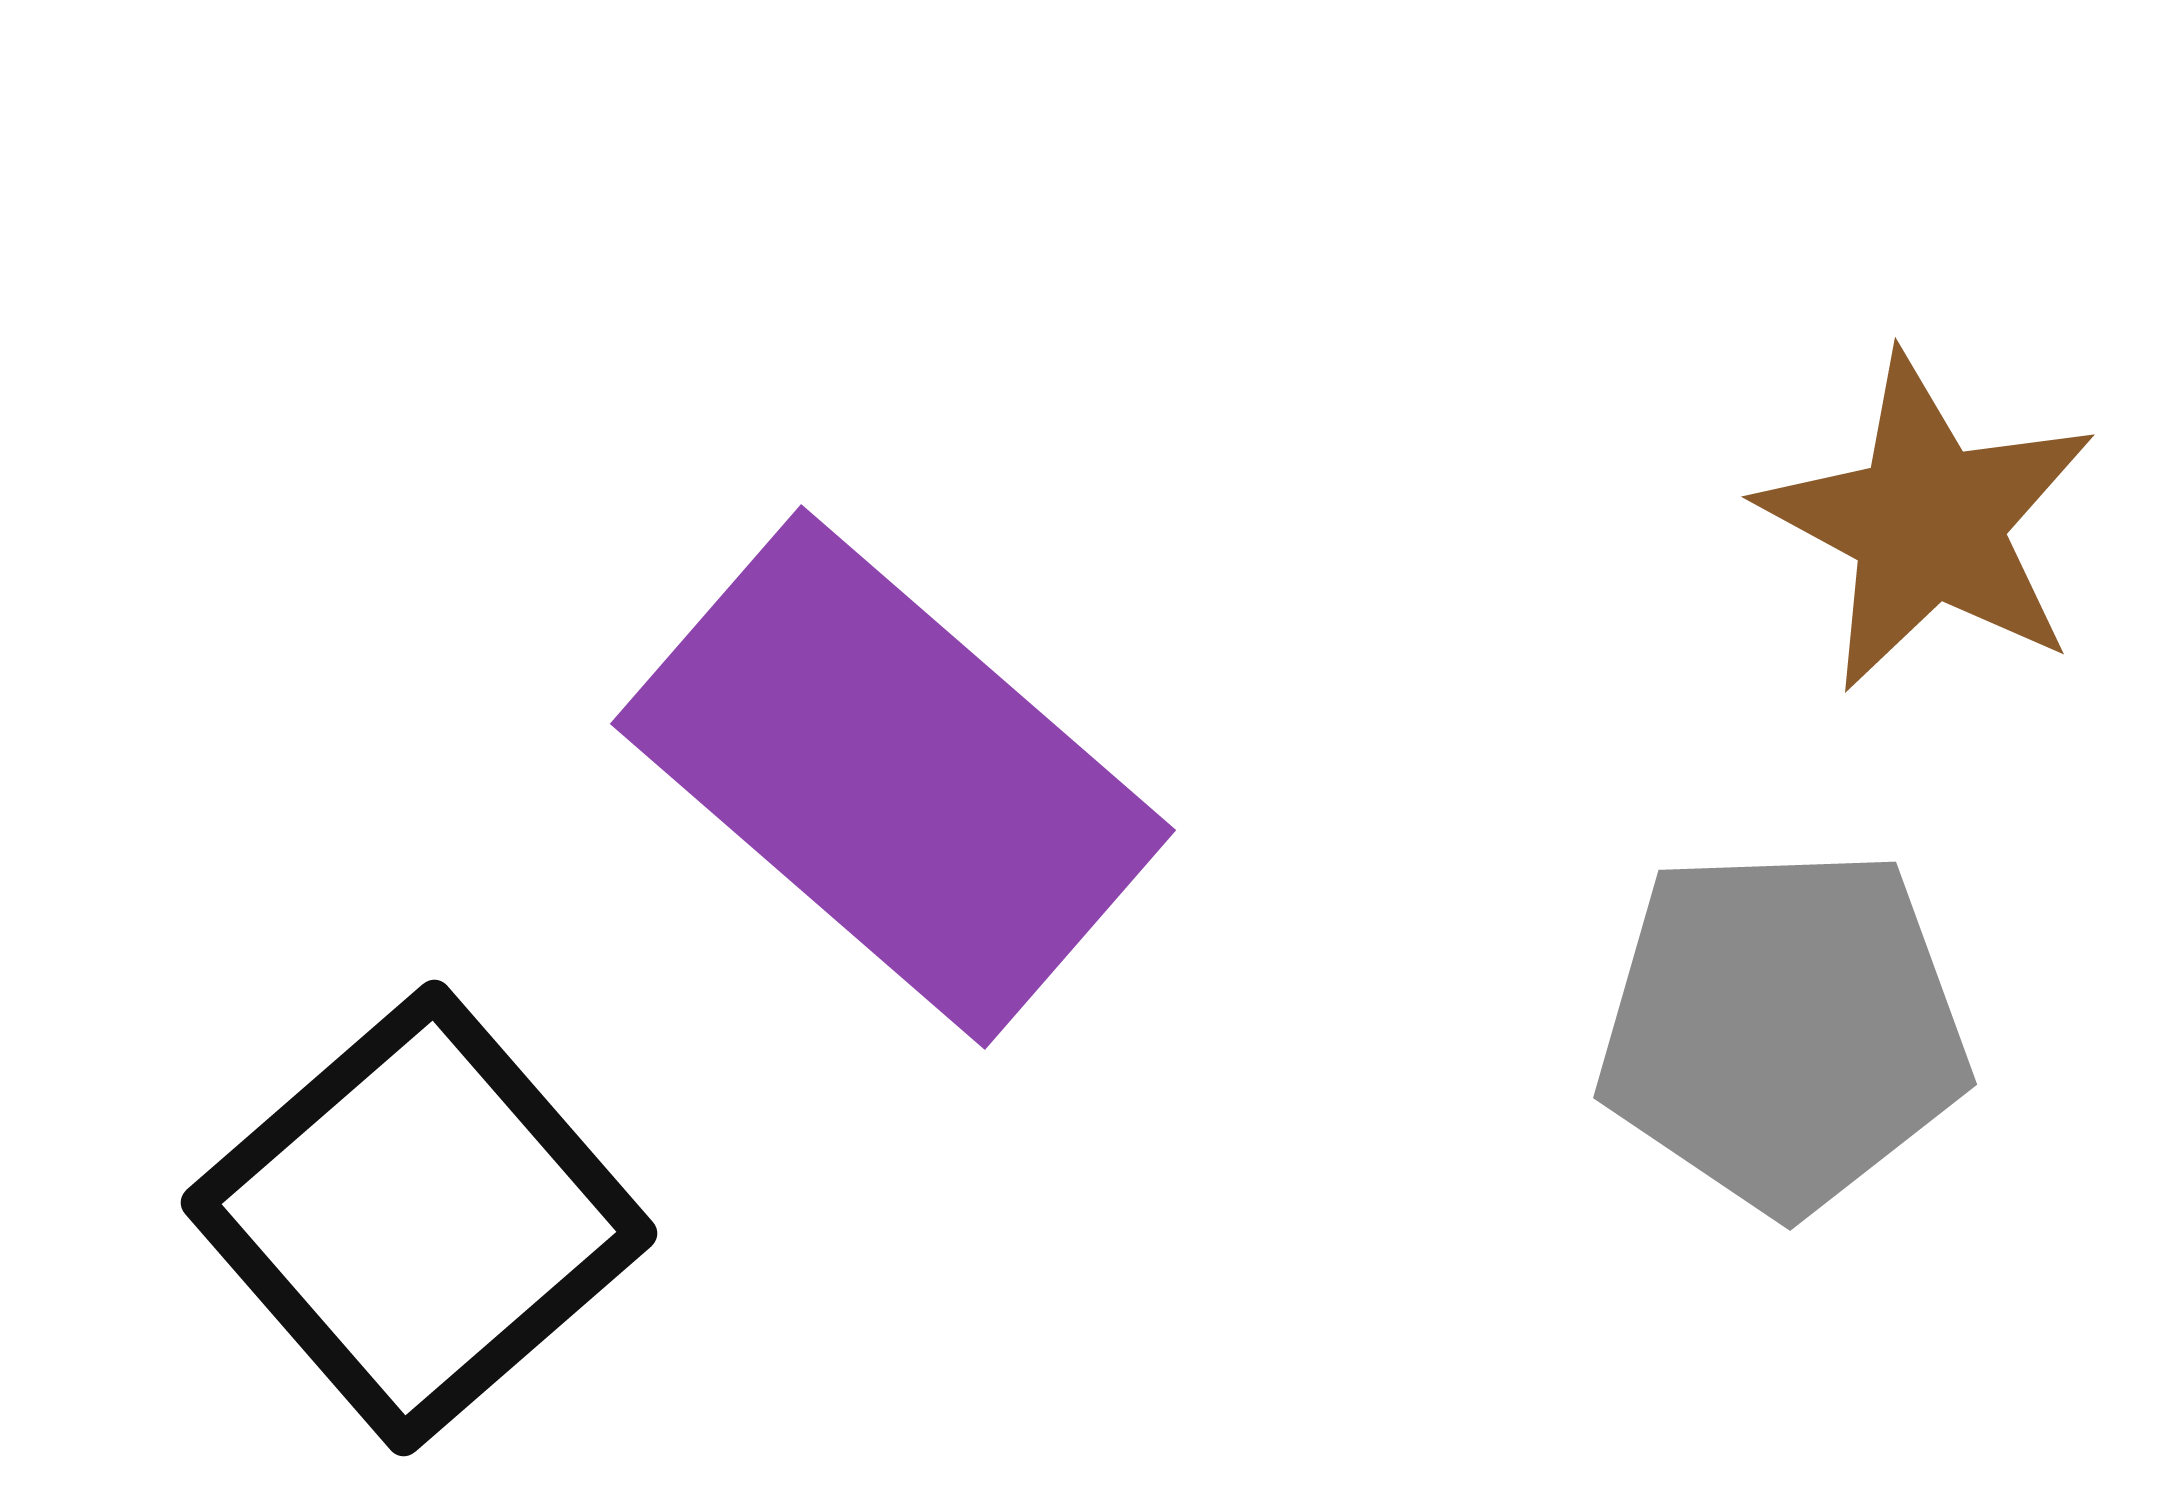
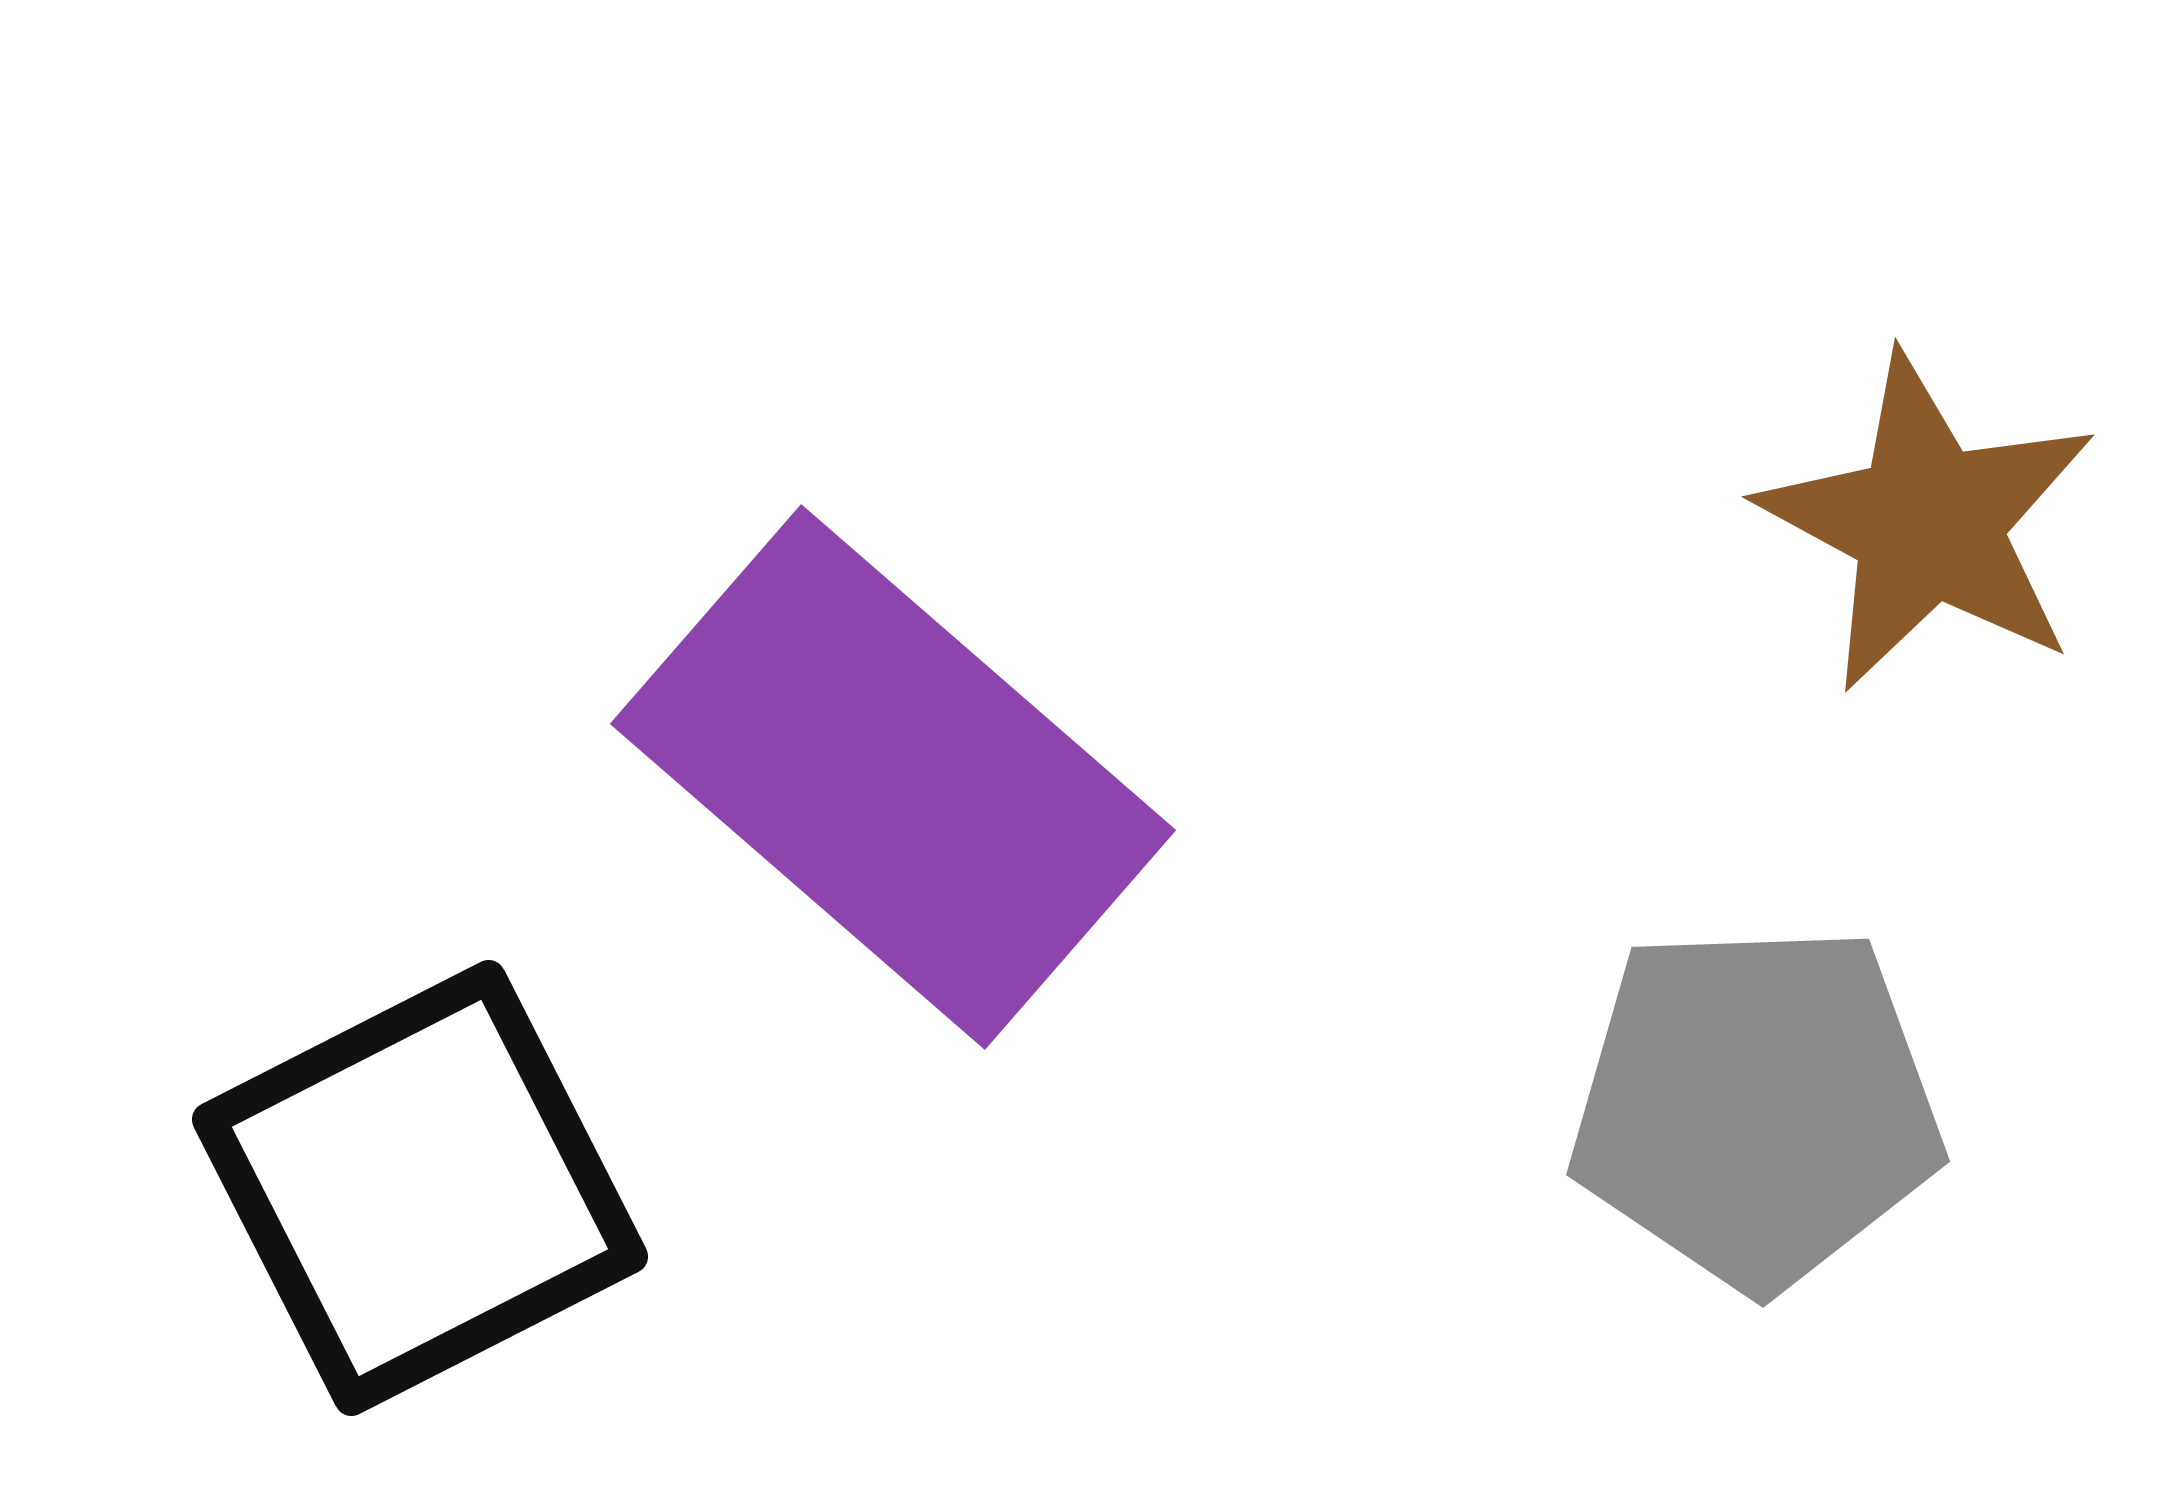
gray pentagon: moved 27 px left, 77 px down
black square: moved 1 px right, 30 px up; rotated 14 degrees clockwise
